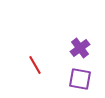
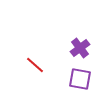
red line: rotated 18 degrees counterclockwise
